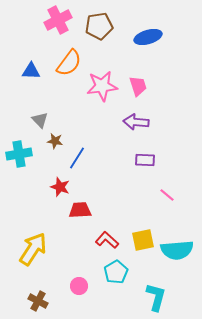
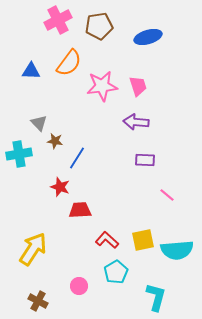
gray triangle: moved 1 px left, 3 px down
